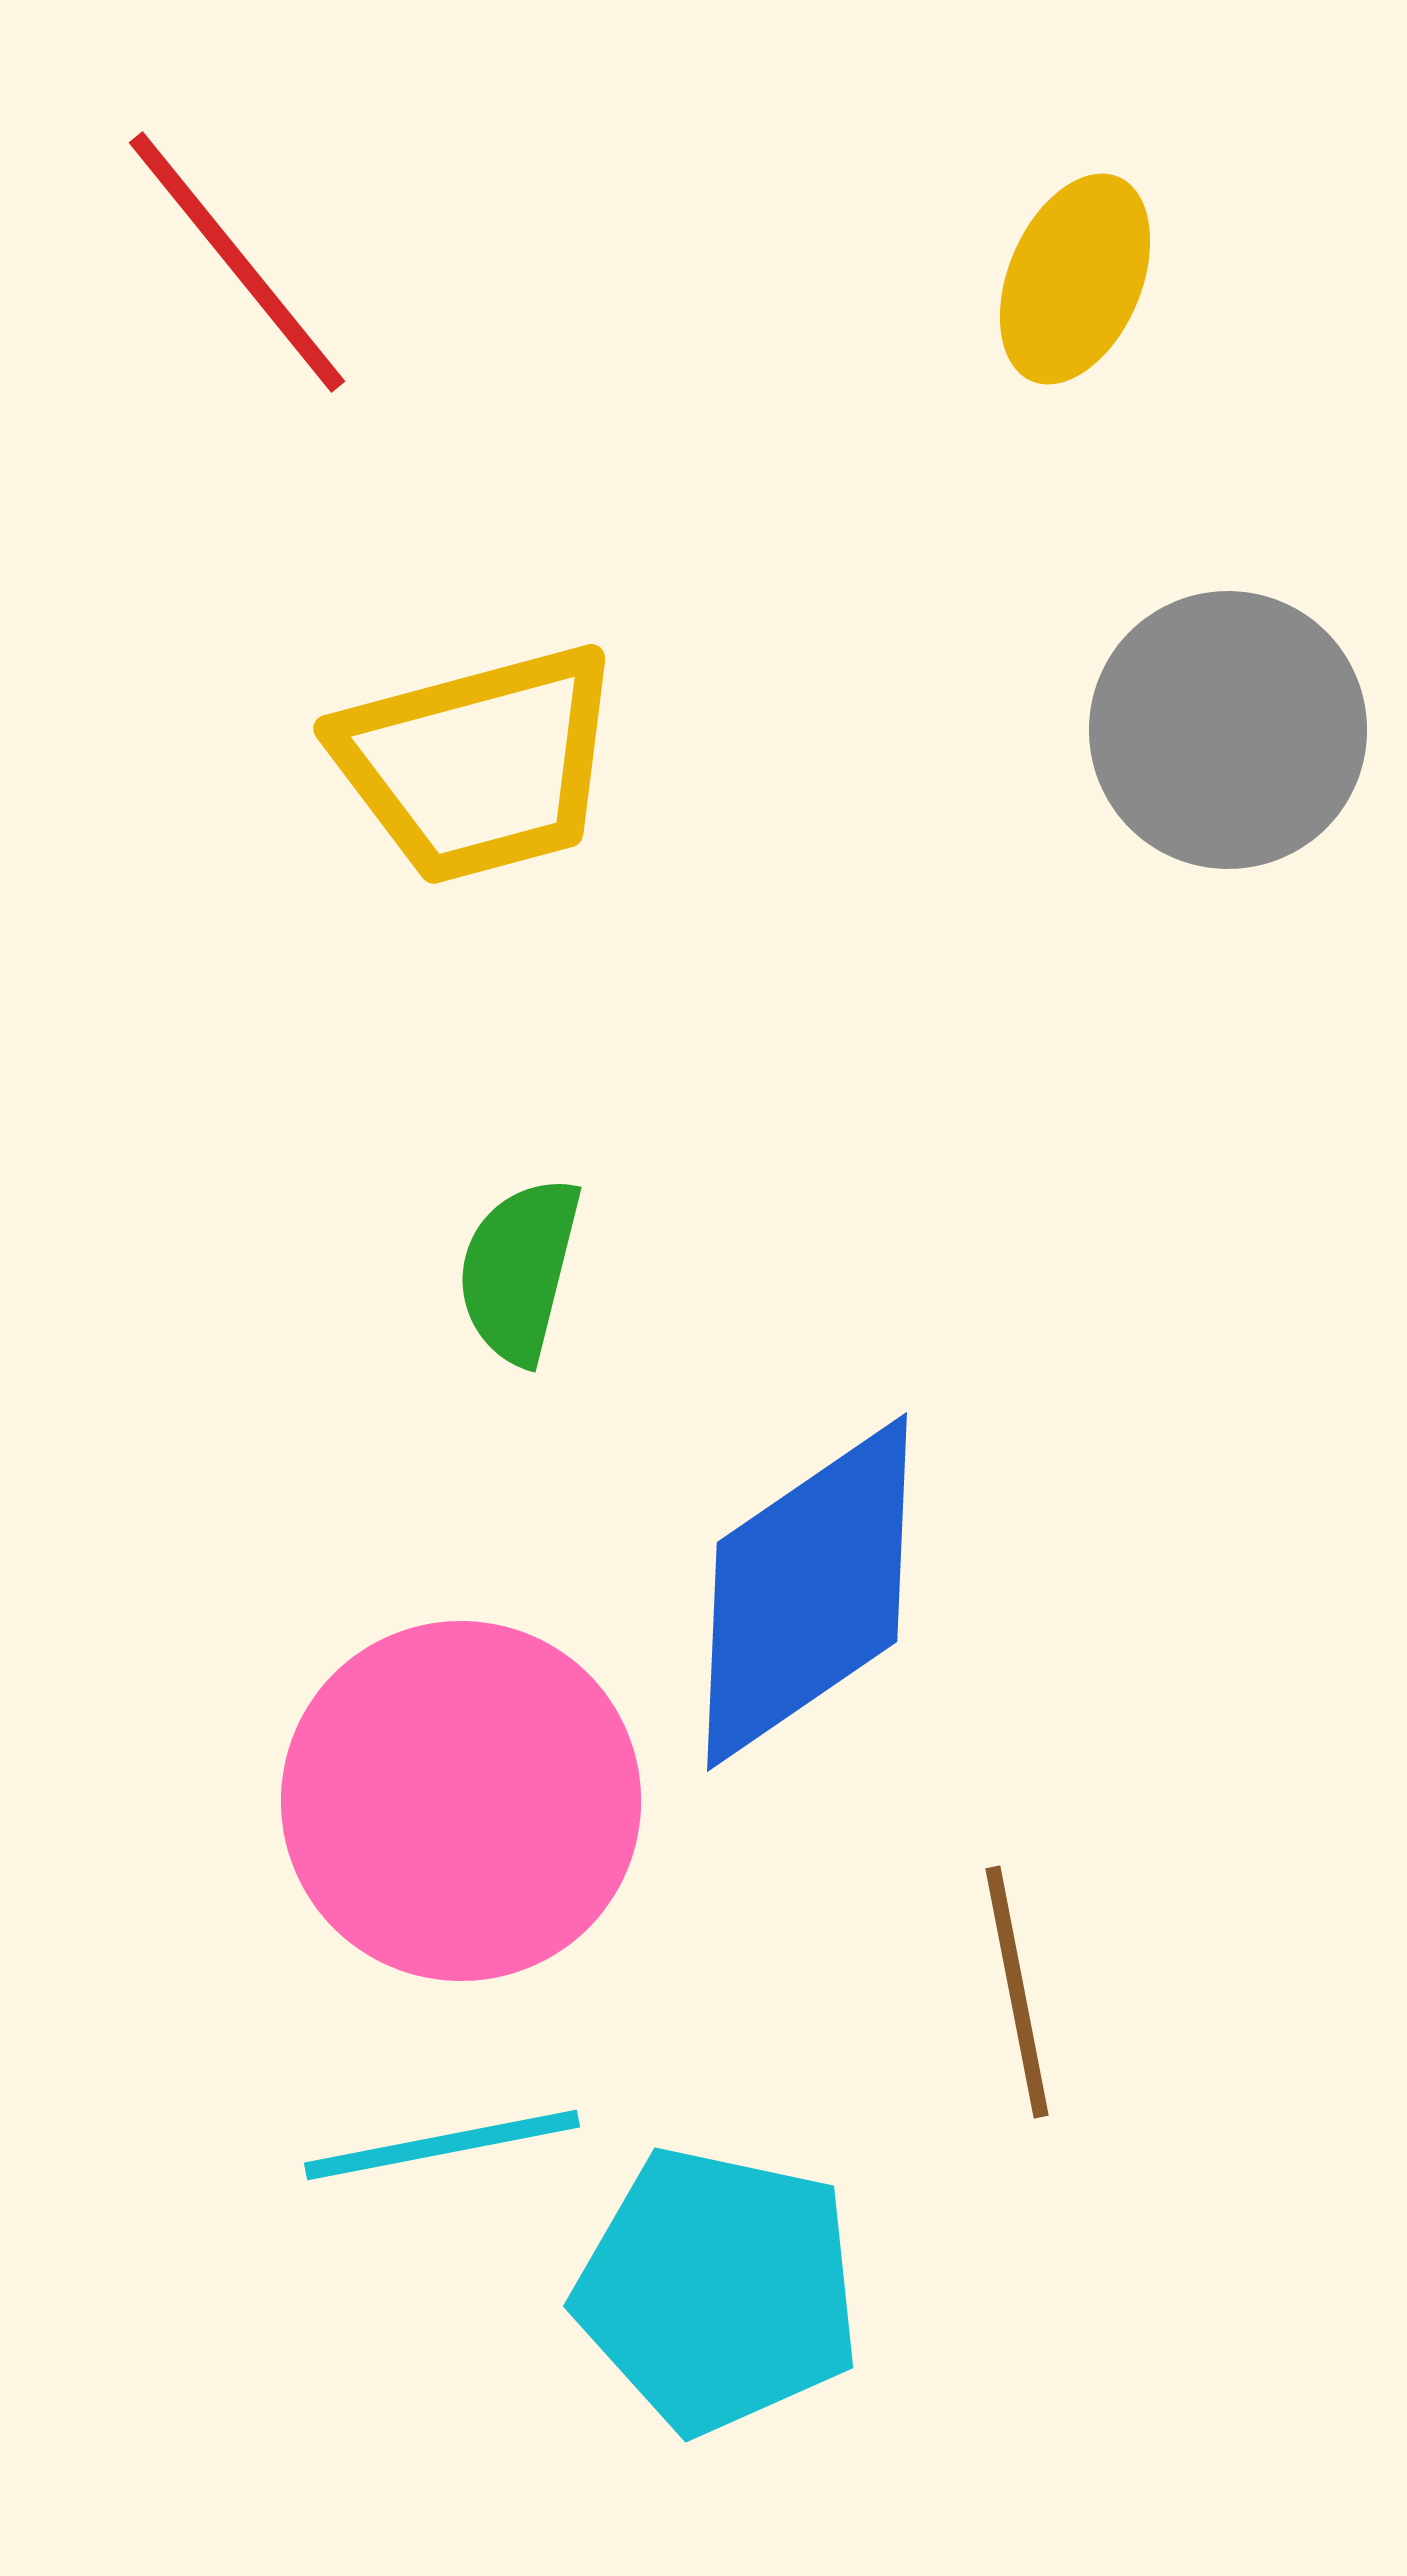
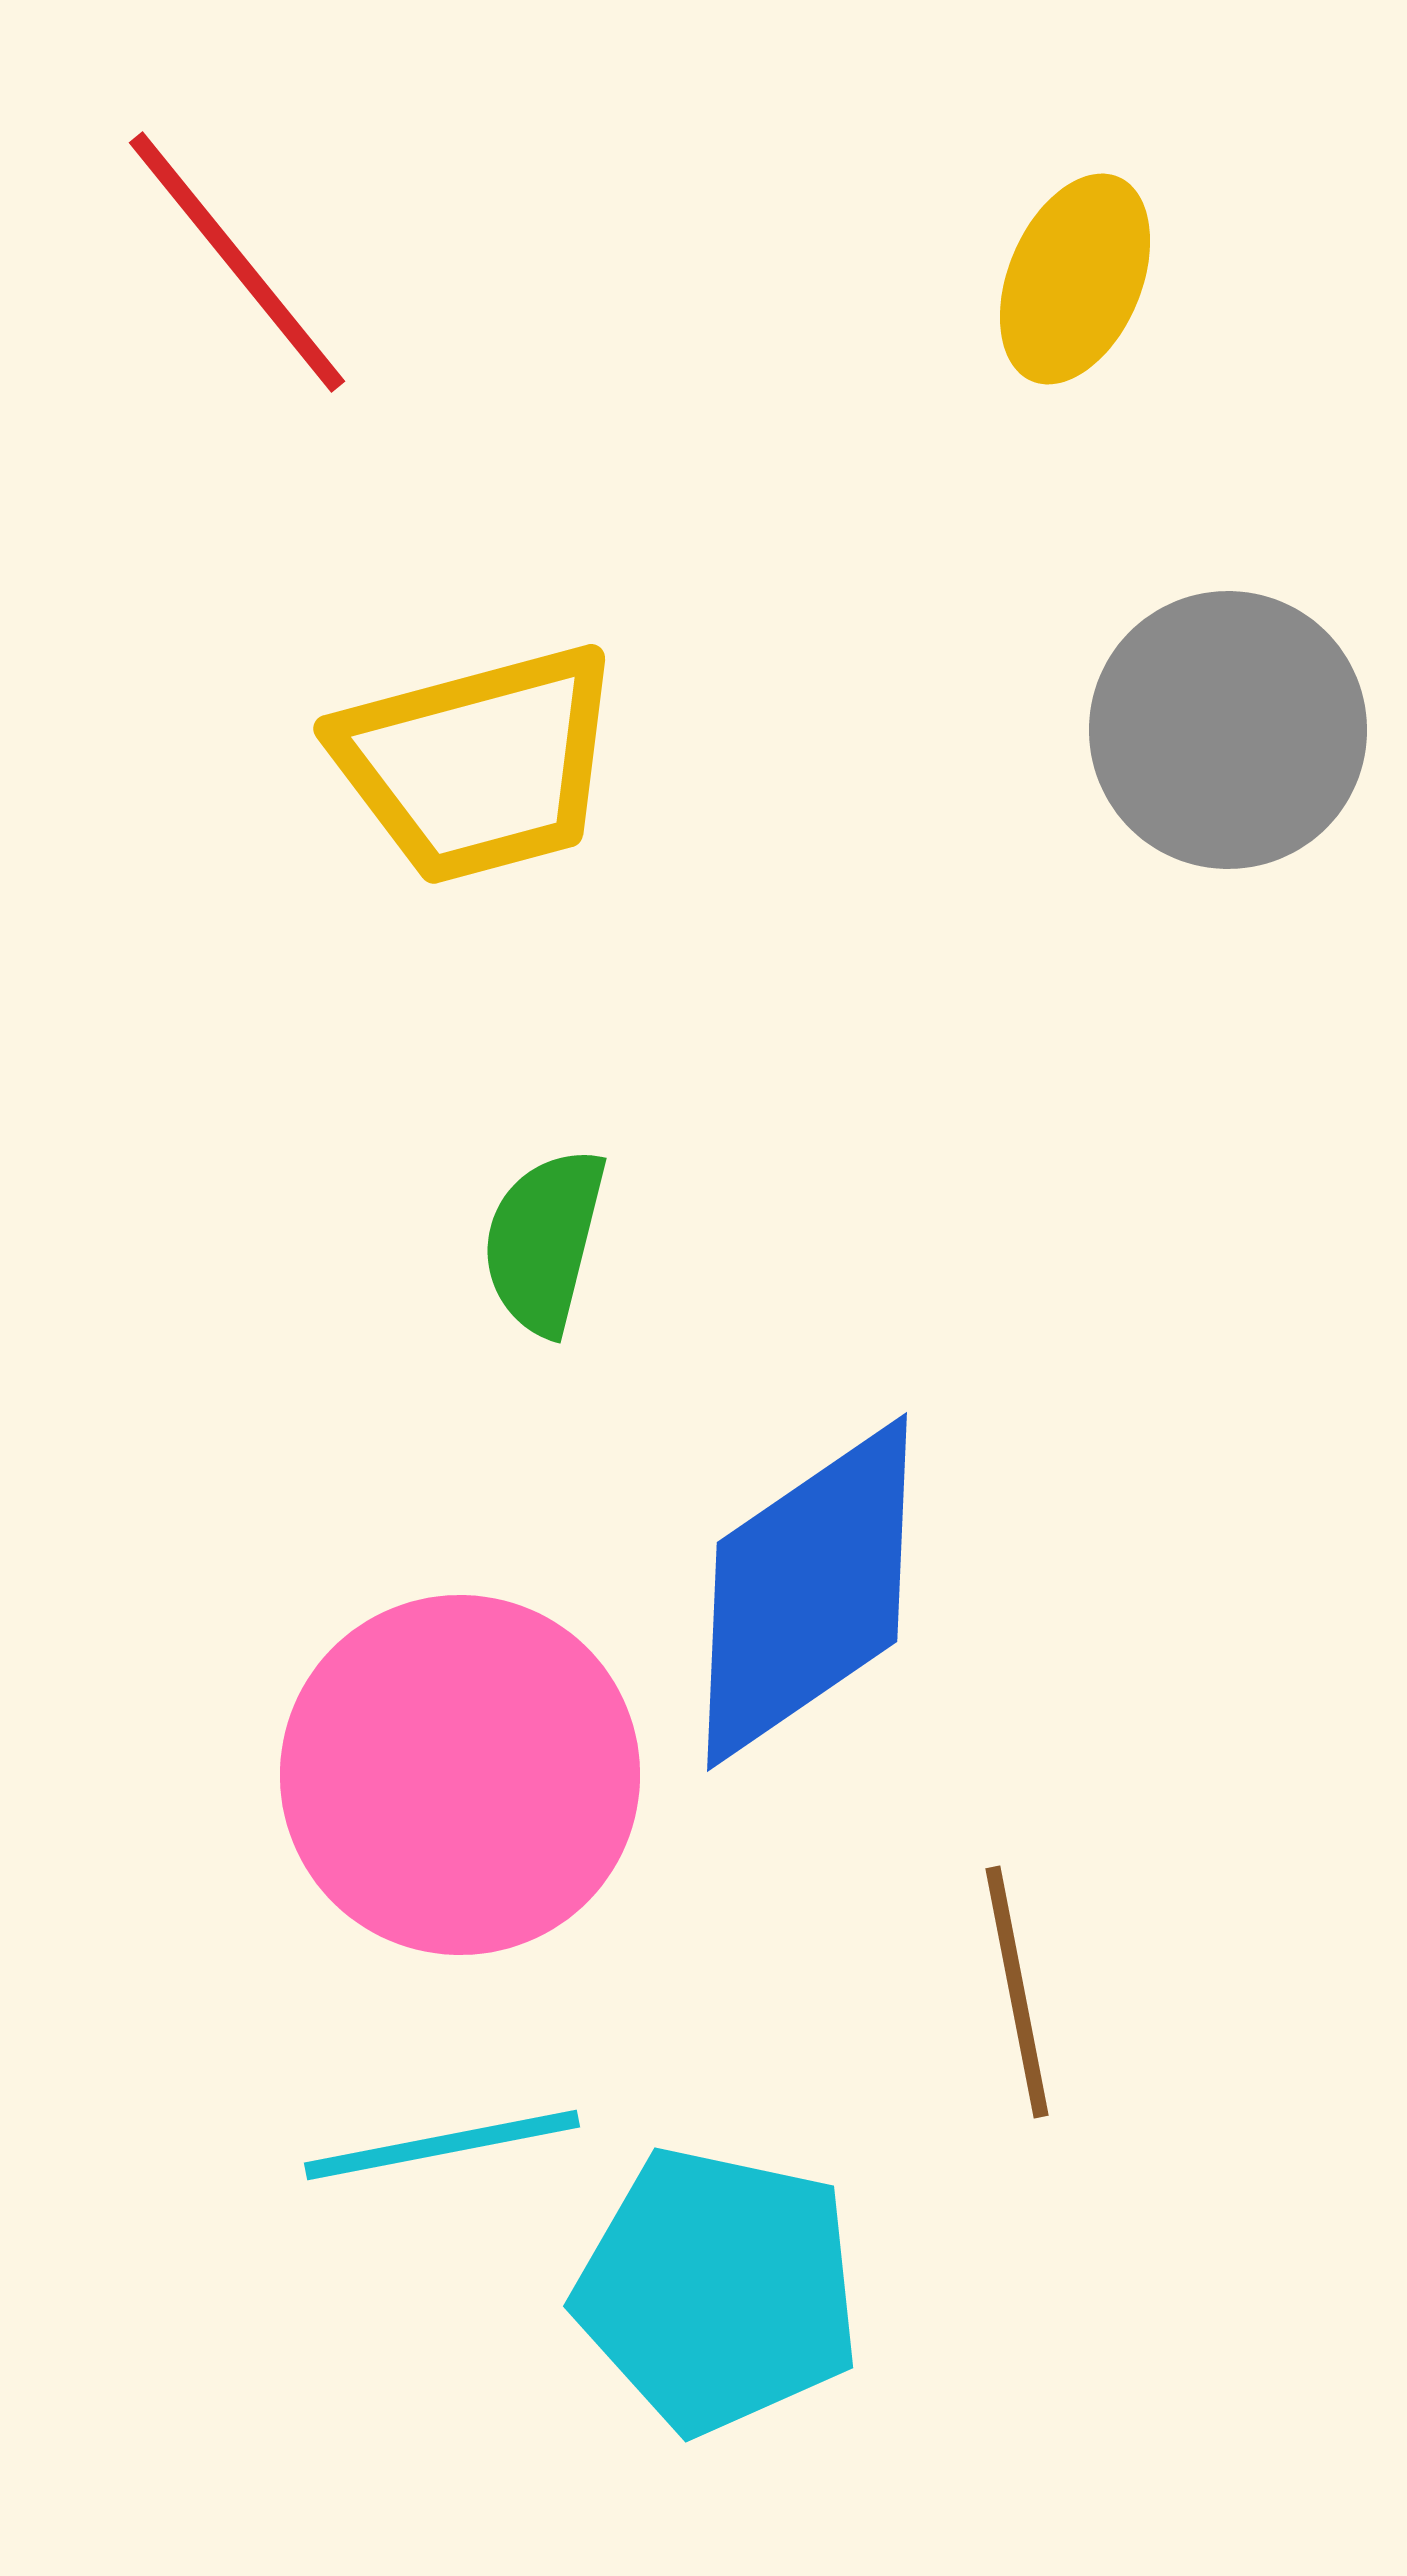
green semicircle: moved 25 px right, 29 px up
pink circle: moved 1 px left, 26 px up
